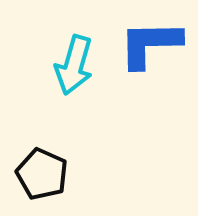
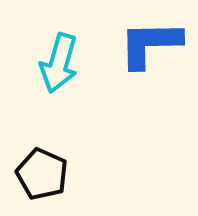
cyan arrow: moved 15 px left, 2 px up
